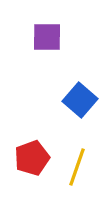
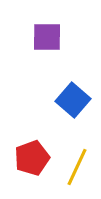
blue square: moved 7 px left
yellow line: rotated 6 degrees clockwise
